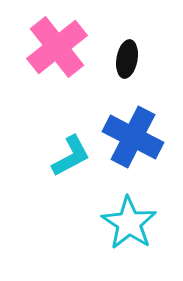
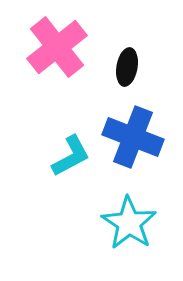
black ellipse: moved 8 px down
blue cross: rotated 6 degrees counterclockwise
